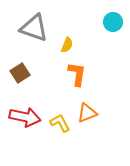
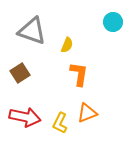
gray triangle: moved 2 px left, 3 px down
orange L-shape: moved 2 px right
yellow L-shape: rotated 125 degrees counterclockwise
